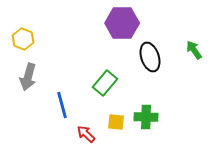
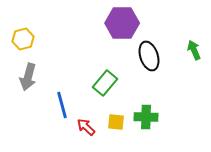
yellow hexagon: rotated 25 degrees clockwise
green arrow: rotated 12 degrees clockwise
black ellipse: moved 1 px left, 1 px up
red arrow: moved 7 px up
